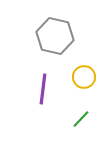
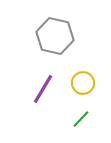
yellow circle: moved 1 px left, 6 px down
purple line: rotated 24 degrees clockwise
